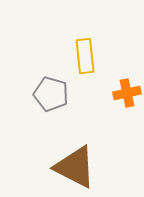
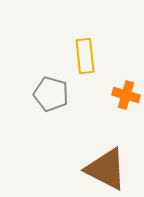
orange cross: moved 1 px left, 2 px down; rotated 28 degrees clockwise
brown triangle: moved 31 px right, 2 px down
